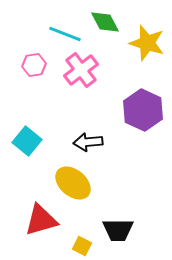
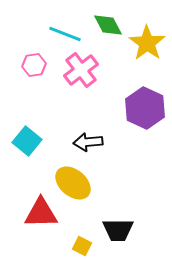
green diamond: moved 3 px right, 3 px down
yellow star: rotated 18 degrees clockwise
purple hexagon: moved 2 px right, 2 px up
red triangle: moved 7 px up; rotated 15 degrees clockwise
